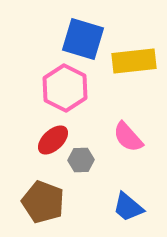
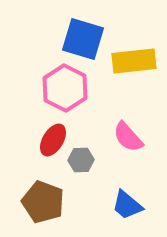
red ellipse: rotated 16 degrees counterclockwise
blue trapezoid: moved 1 px left, 2 px up
